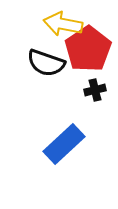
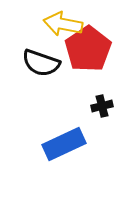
black semicircle: moved 5 px left
black cross: moved 7 px right, 16 px down
blue rectangle: rotated 18 degrees clockwise
